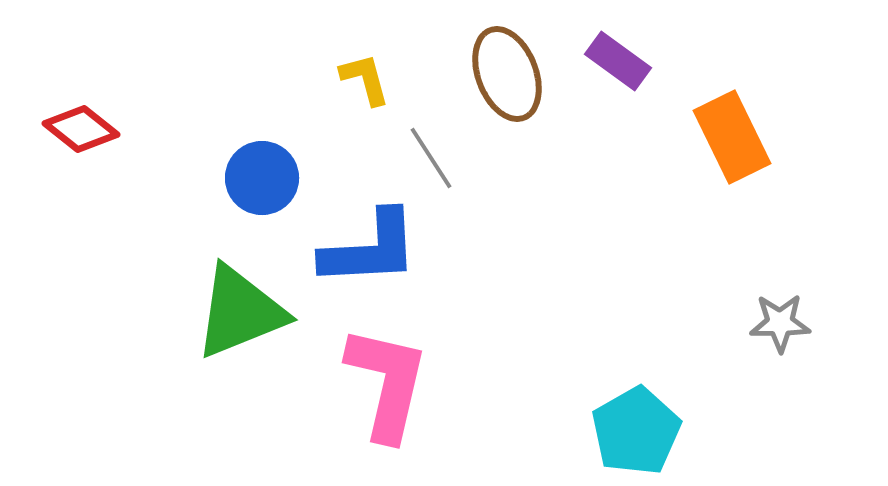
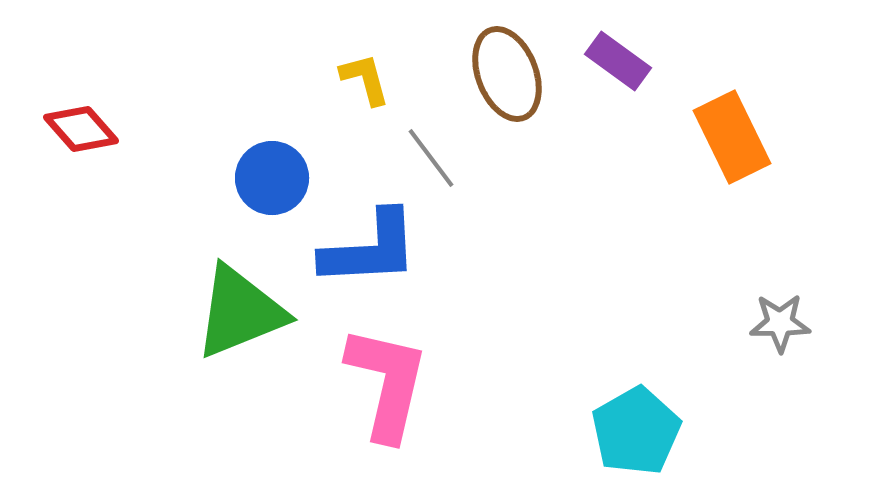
red diamond: rotated 10 degrees clockwise
gray line: rotated 4 degrees counterclockwise
blue circle: moved 10 px right
